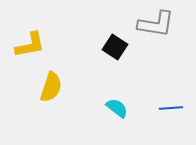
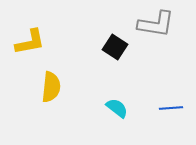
yellow L-shape: moved 3 px up
yellow semicircle: rotated 12 degrees counterclockwise
